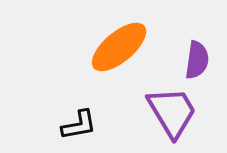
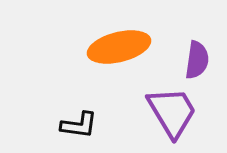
orange ellipse: rotated 26 degrees clockwise
black L-shape: rotated 18 degrees clockwise
